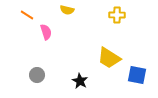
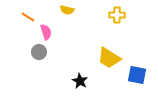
orange line: moved 1 px right, 2 px down
gray circle: moved 2 px right, 23 px up
